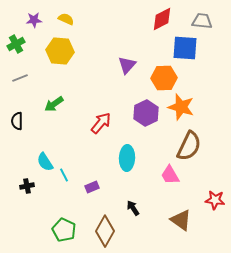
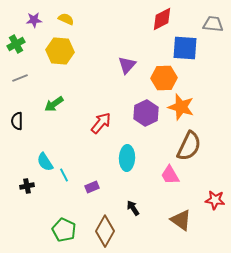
gray trapezoid: moved 11 px right, 3 px down
